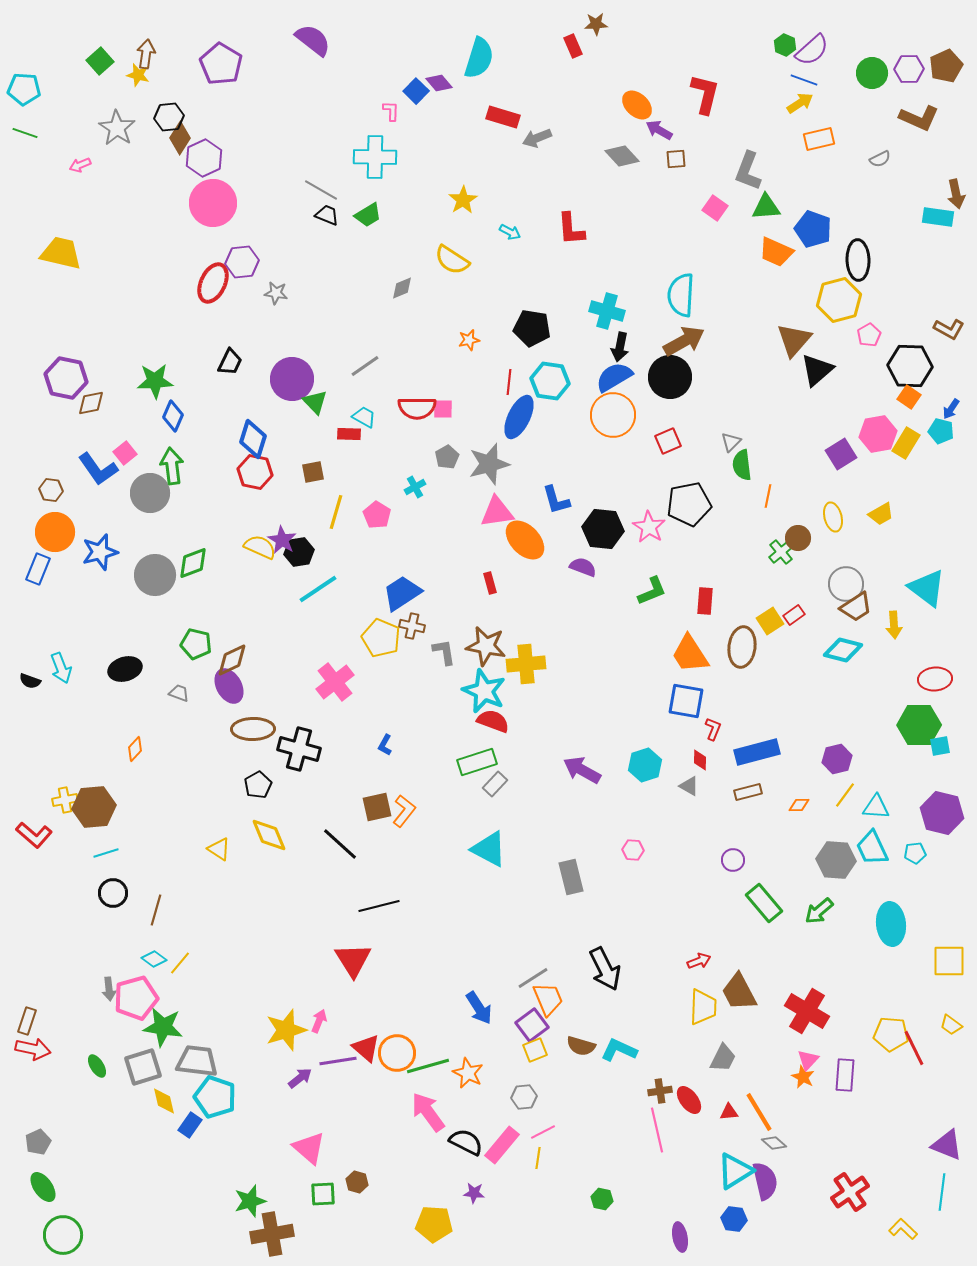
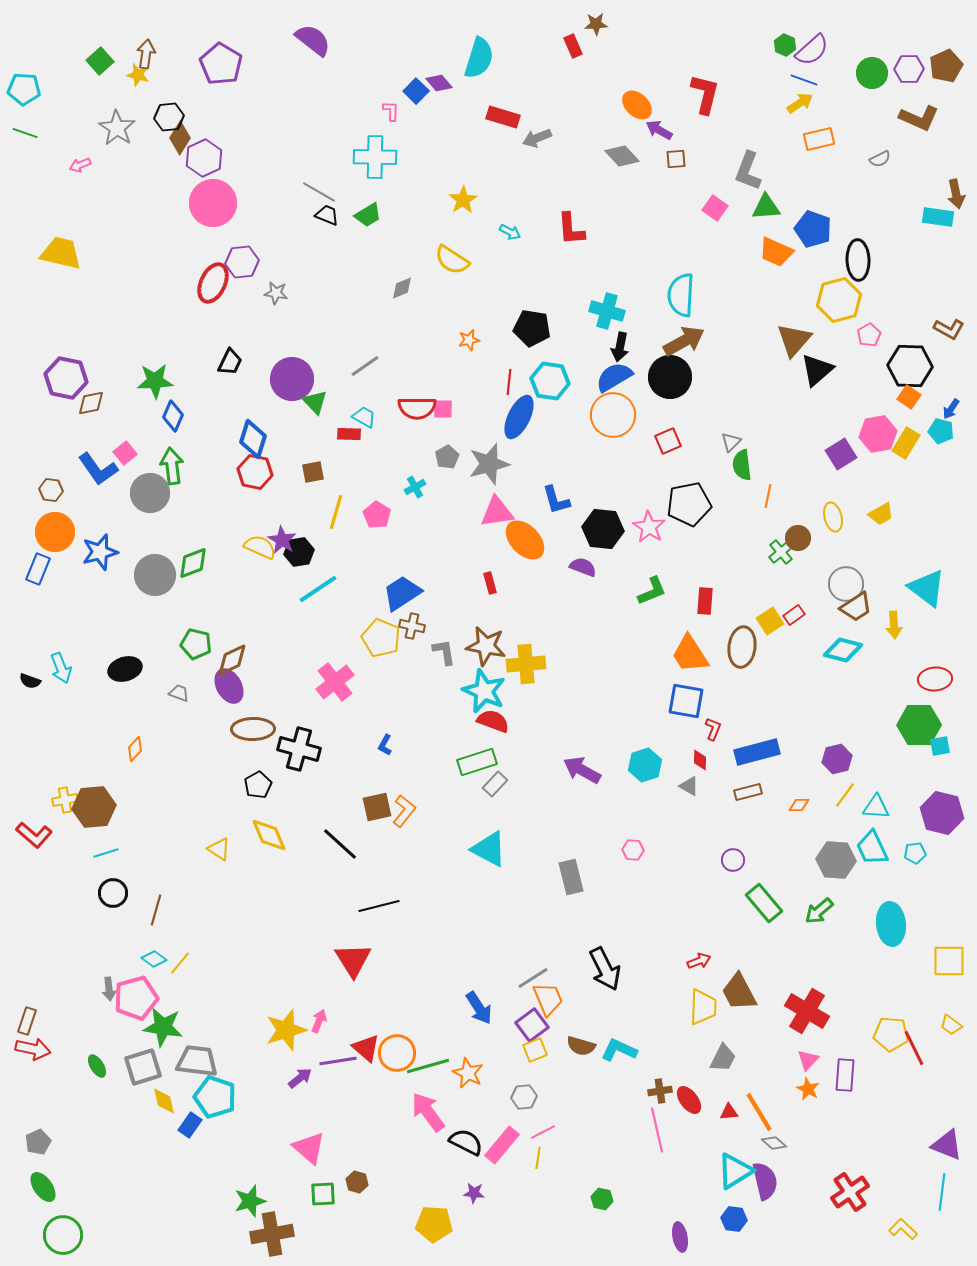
gray line at (321, 190): moved 2 px left, 2 px down
orange star at (803, 1077): moved 5 px right, 12 px down
